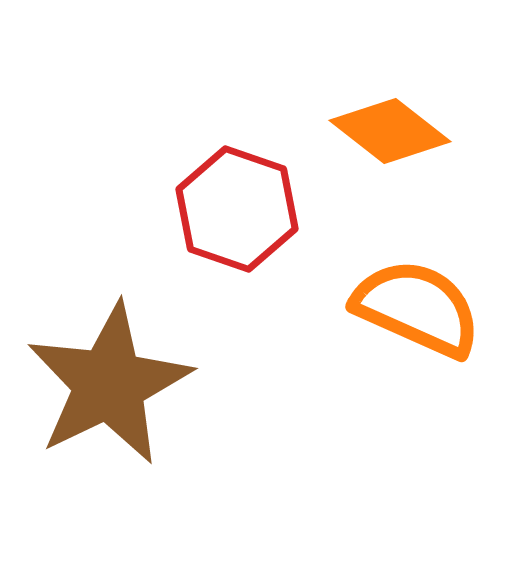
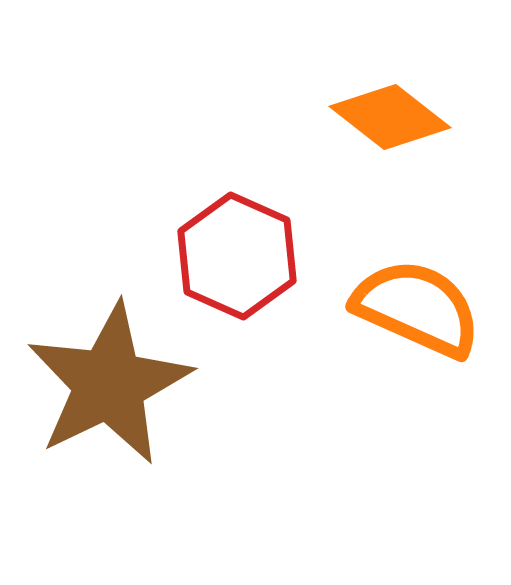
orange diamond: moved 14 px up
red hexagon: moved 47 px down; rotated 5 degrees clockwise
